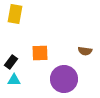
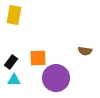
yellow rectangle: moved 1 px left, 1 px down
orange square: moved 2 px left, 5 px down
purple circle: moved 8 px left, 1 px up
